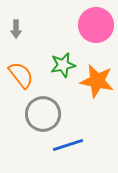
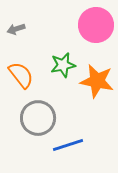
gray arrow: rotated 72 degrees clockwise
gray circle: moved 5 px left, 4 px down
